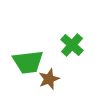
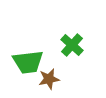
brown star: rotated 10 degrees clockwise
